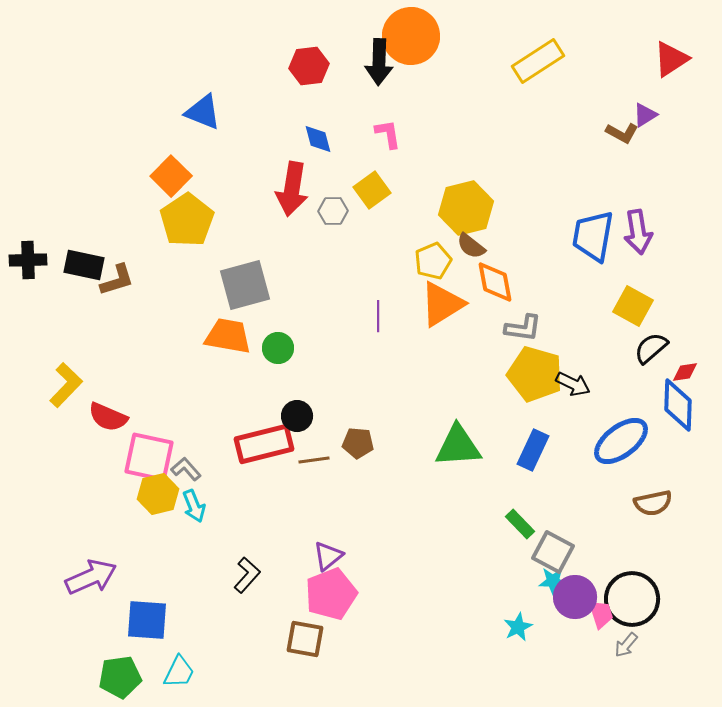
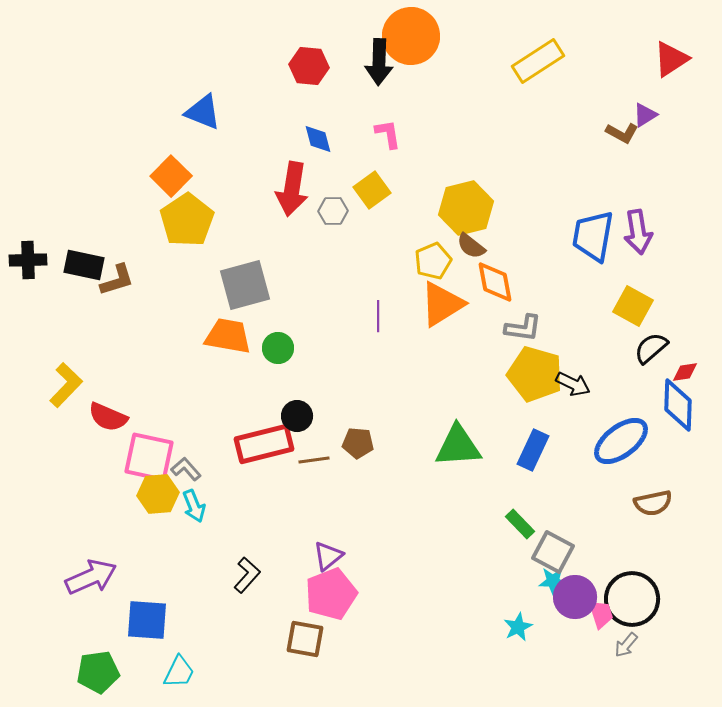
red hexagon at (309, 66): rotated 12 degrees clockwise
yellow hexagon at (158, 494): rotated 9 degrees clockwise
green pentagon at (120, 677): moved 22 px left, 5 px up
